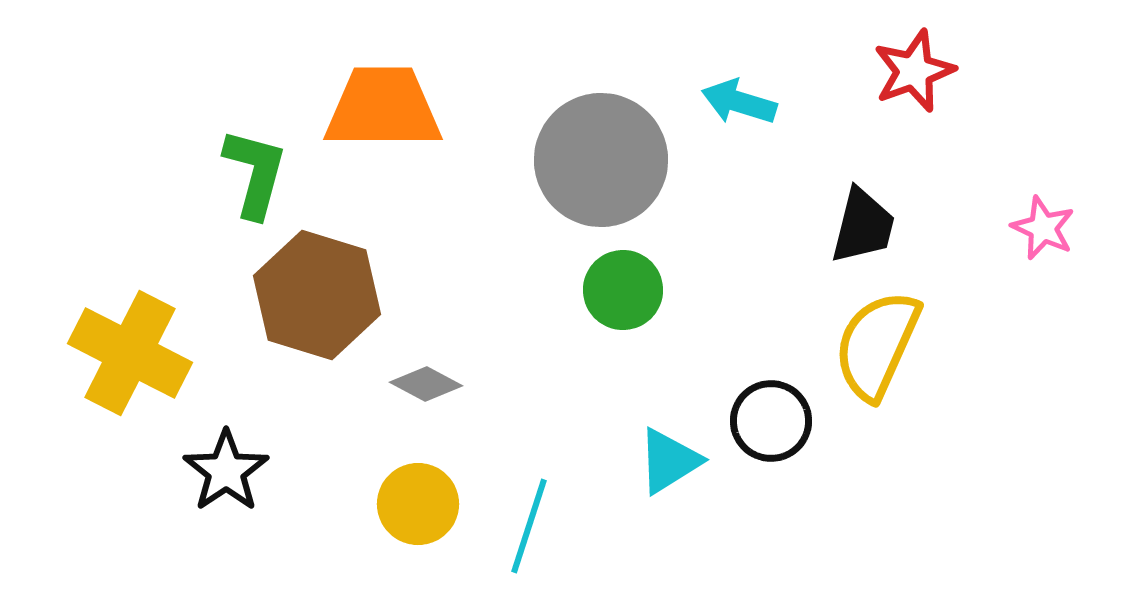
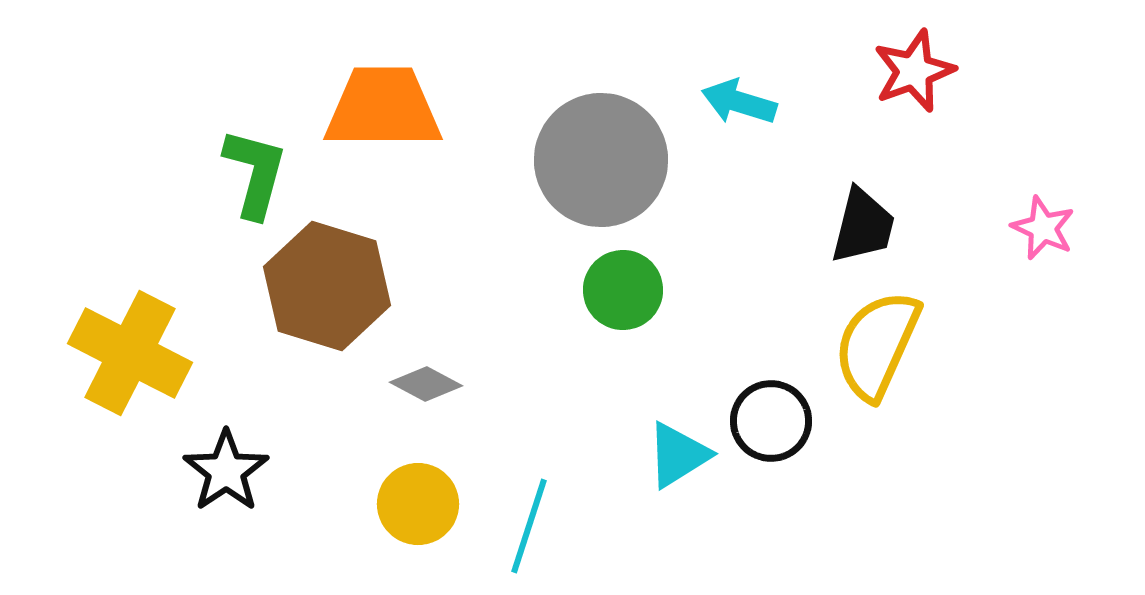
brown hexagon: moved 10 px right, 9 px up
cyan triangle: moved 9 px right, 6 px up
